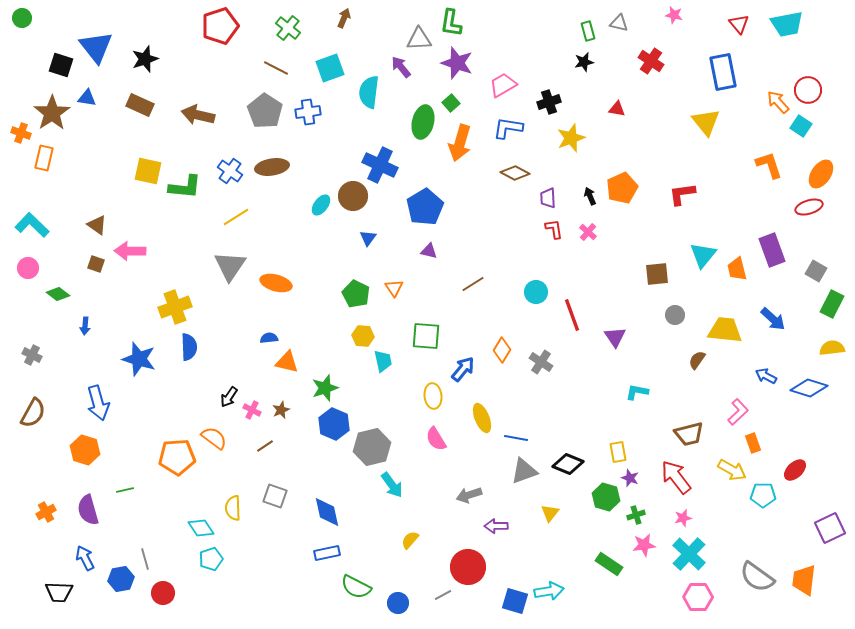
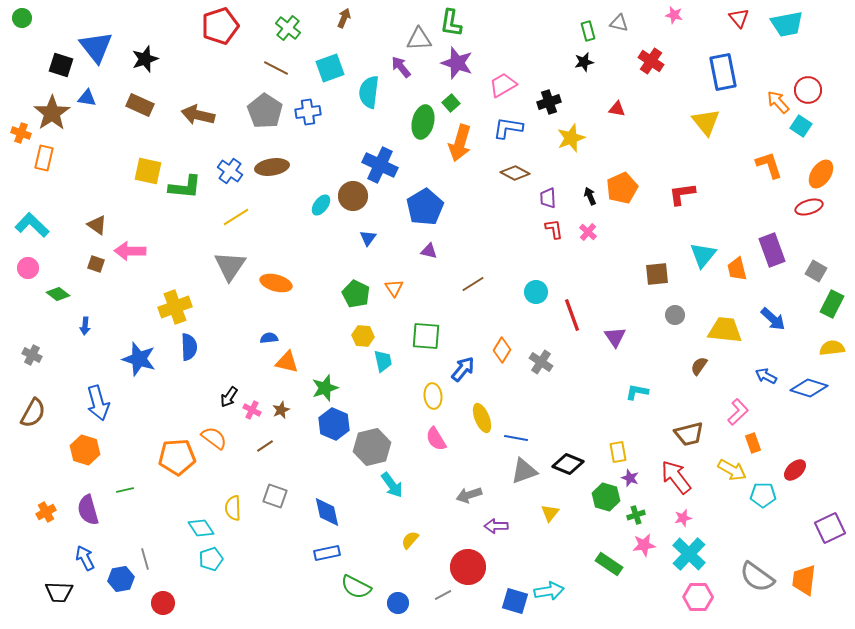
red triangle at (739, 24): moved 6 px up
brown semicircle at (697, 360): moved 2 px right, 6 px down
red circle at (163, 593): moved 10 px down
